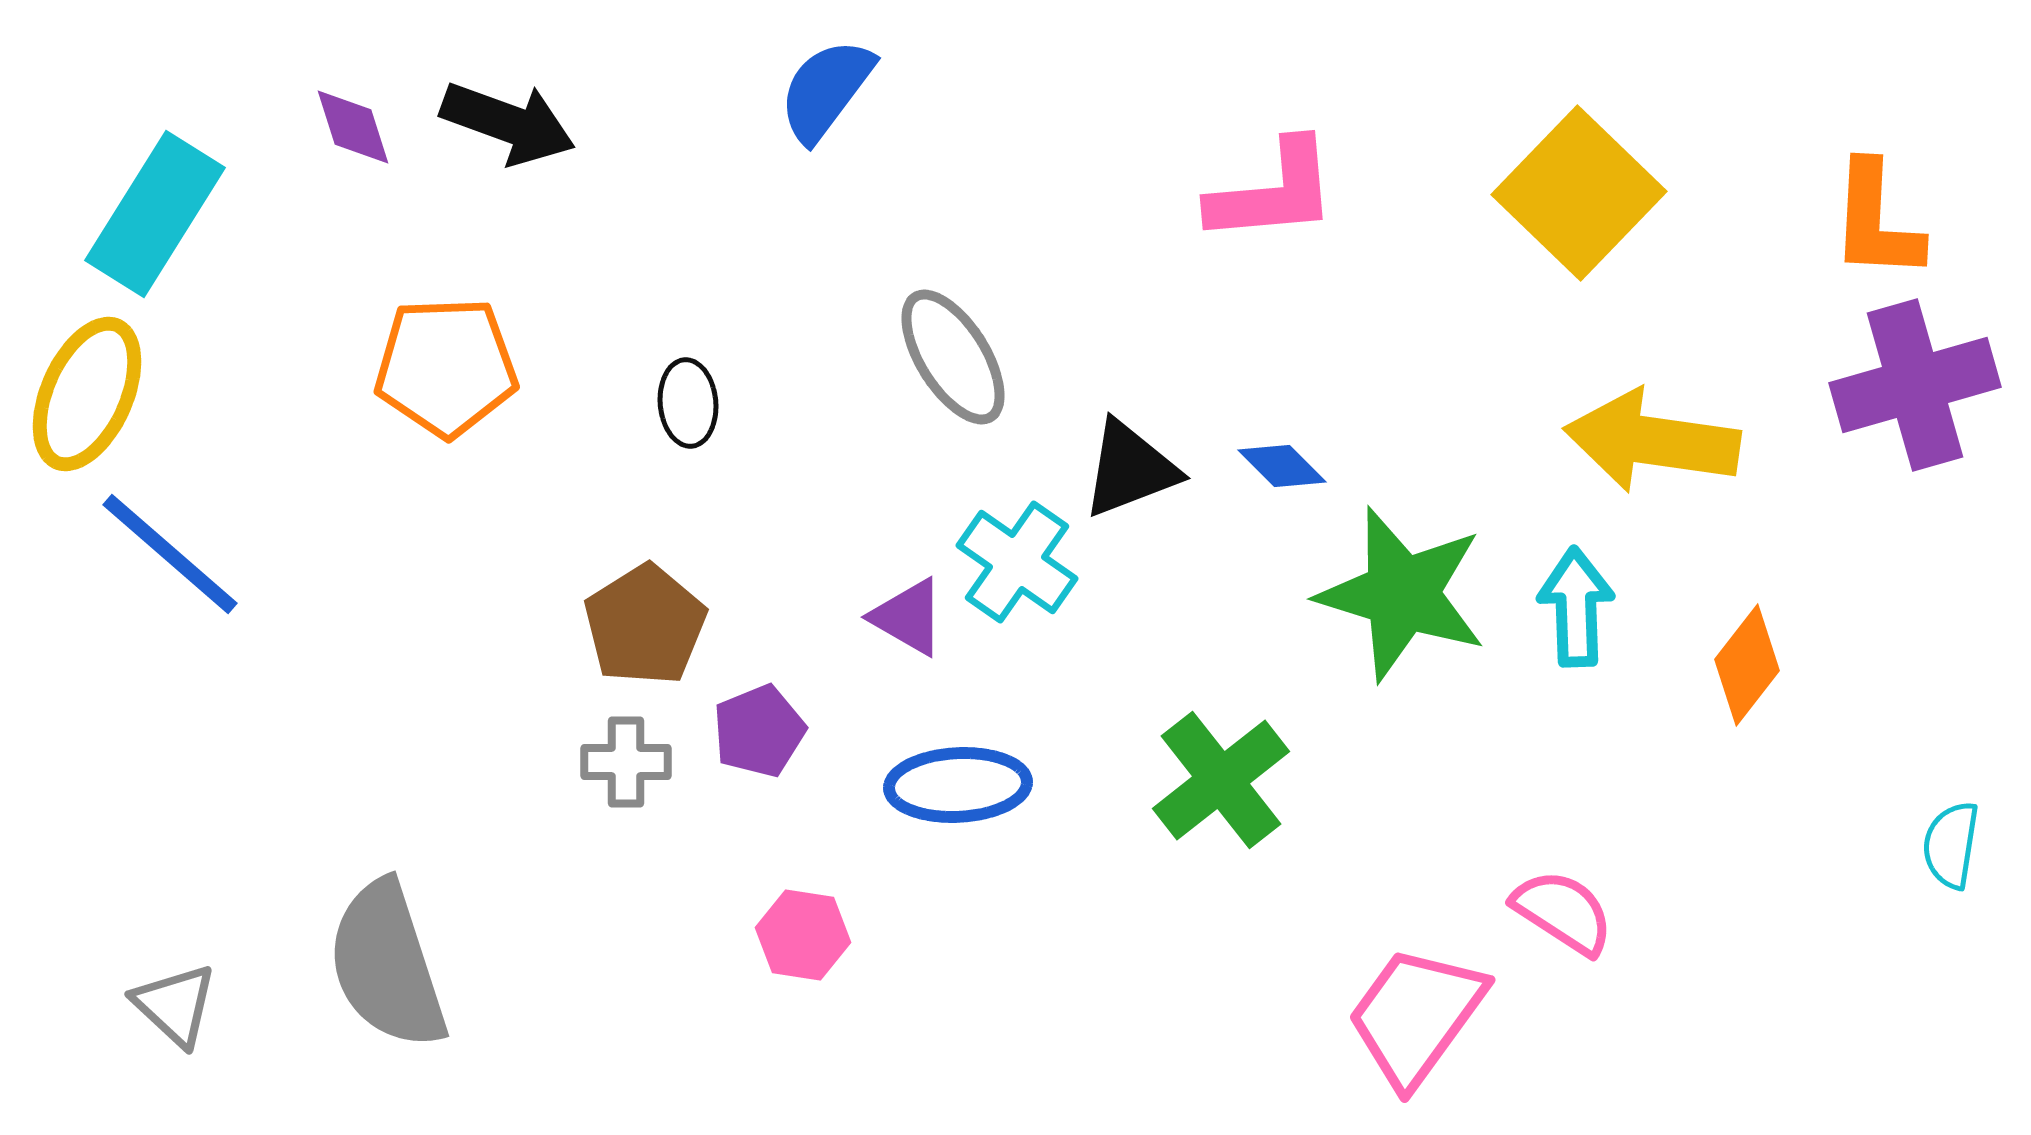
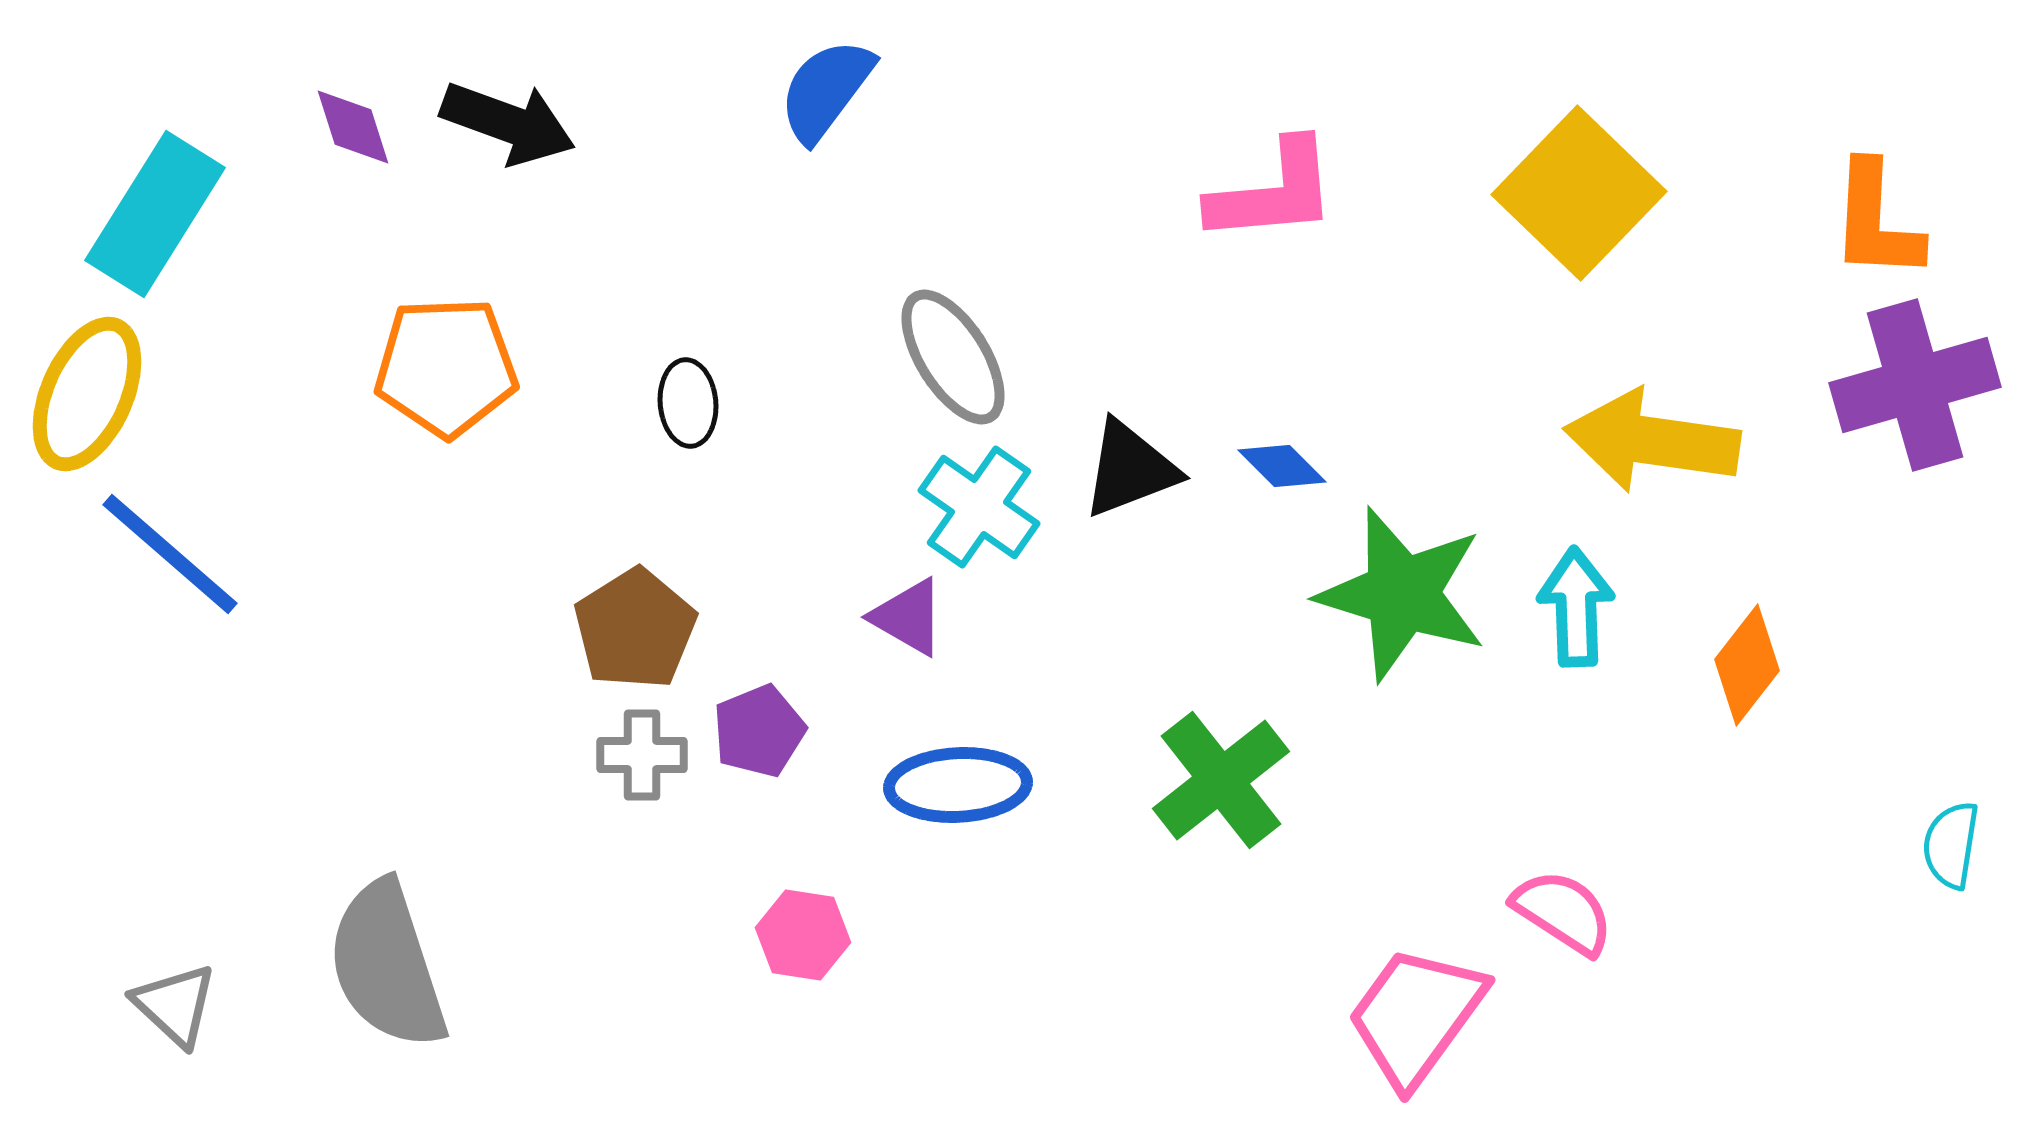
cyan cross: moved 38 px left, 55 px up
brown pentagon: moved 10 px left, 4 px down
gray cross: moved 16 px right, 7 px up
